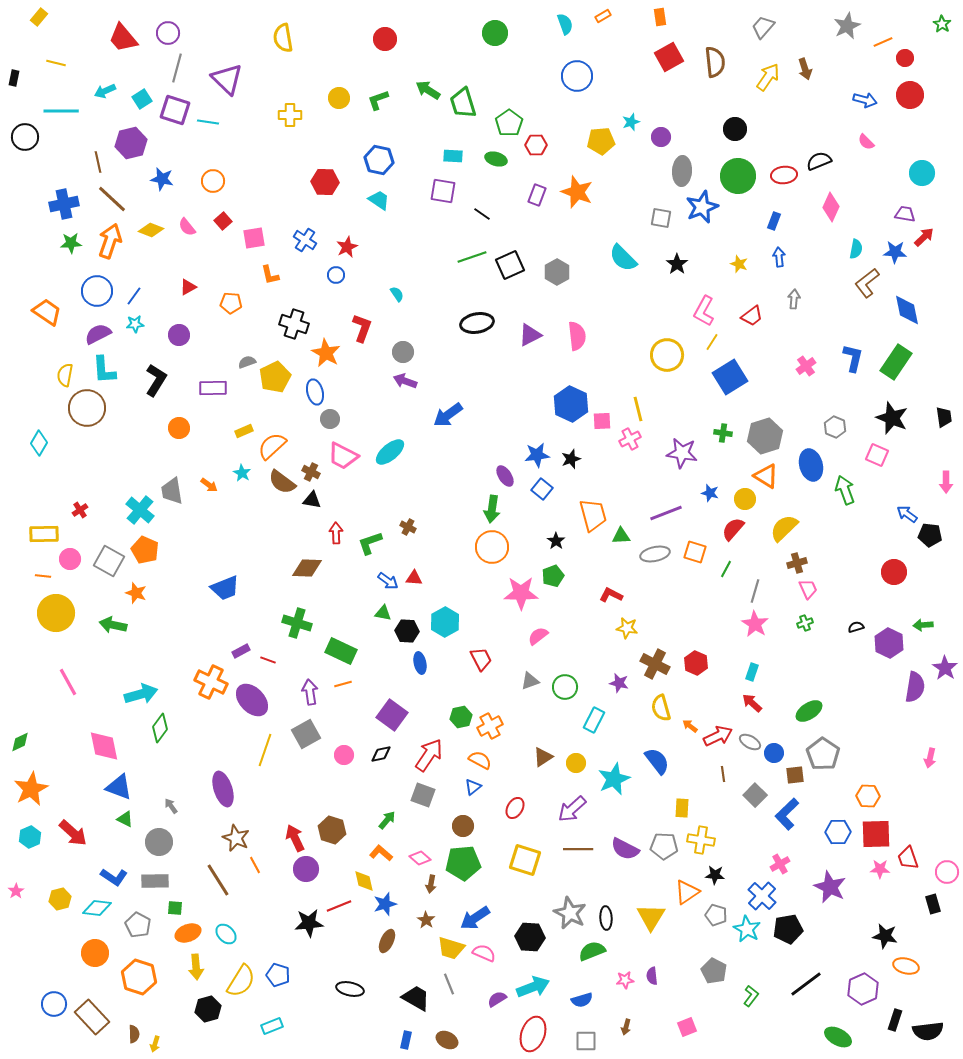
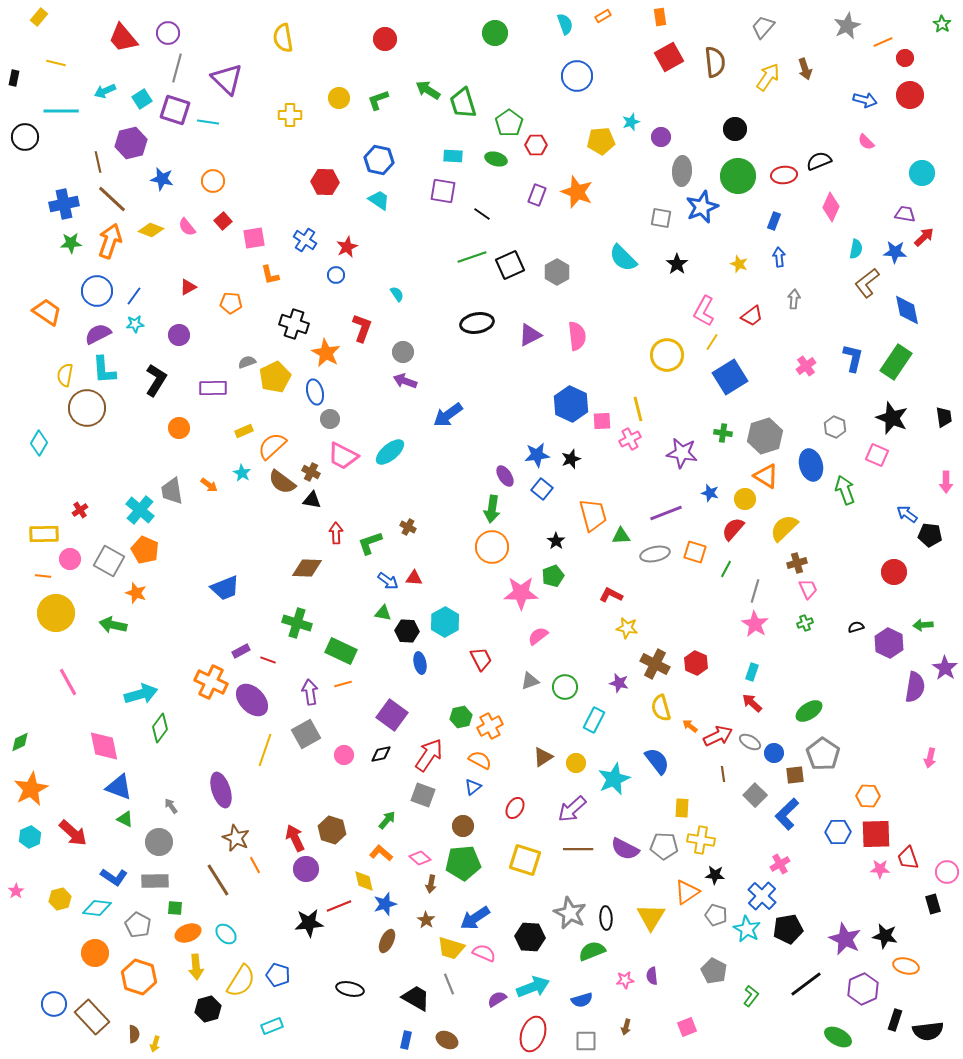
purple ellipse at (223, 789): moved 2 px left, 1 px down
purple star at (830, 887): moved 15 px right, 52 px down
